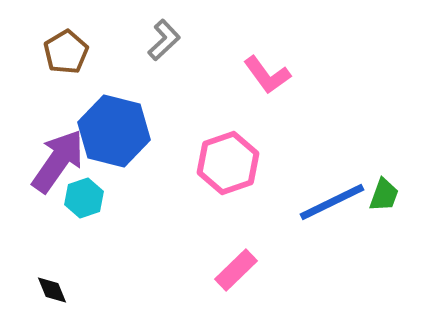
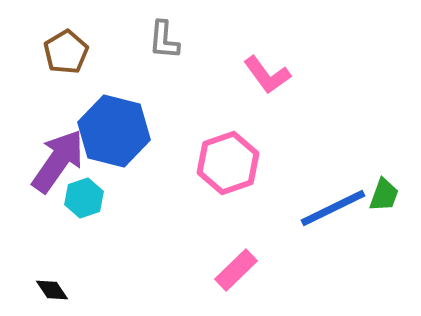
gray L-shape: rotated 138 degrees clockwise
blue line: moved 1 px right, 6 px down
black diamond: rotated 12 degrees counterclockwise
